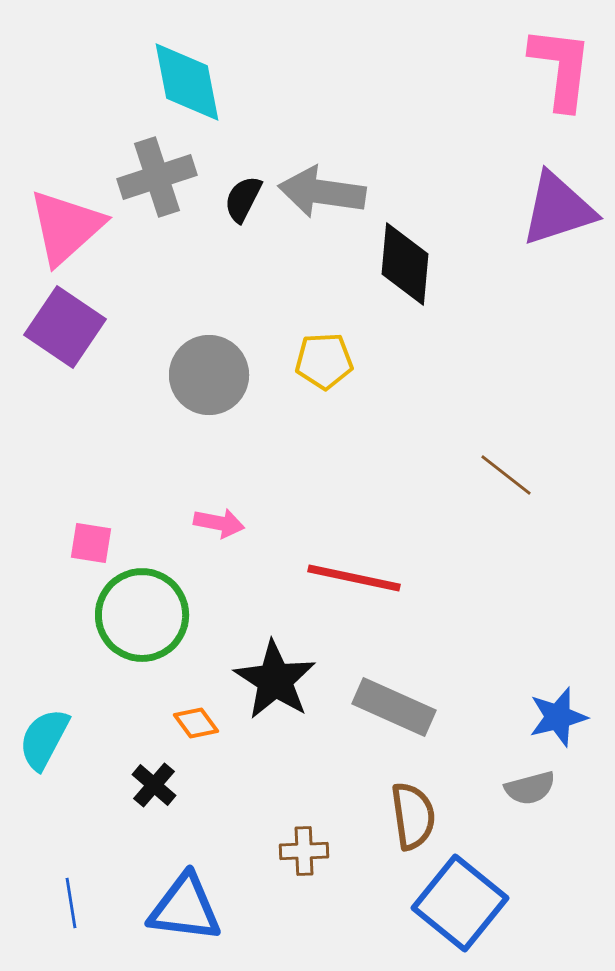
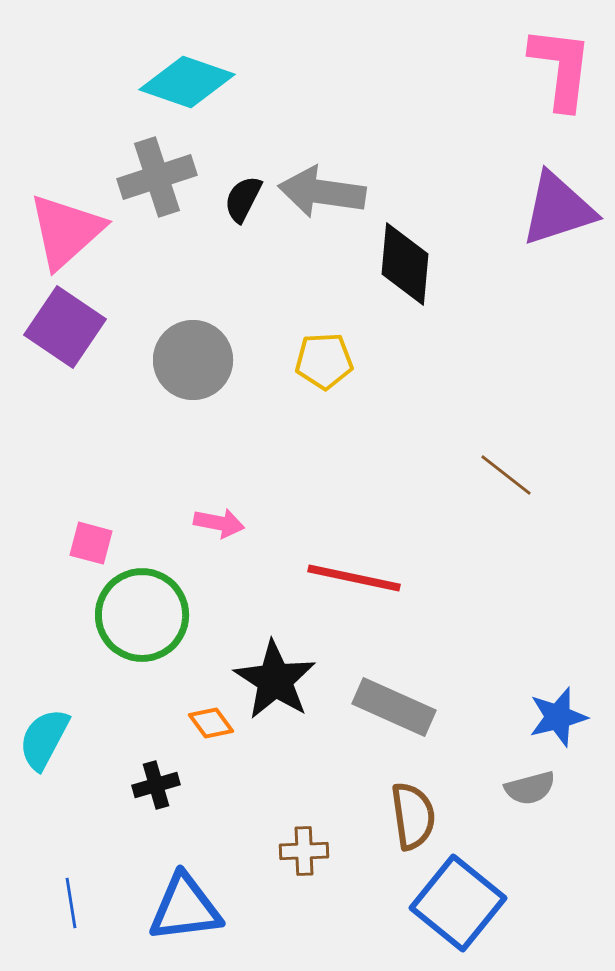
cyan diamond: rotated 60 degrees counterclockwise
pink triangle: moved 4 px down
gray circle: moved 16 px left, 15 px up
pink square: rotated 6 degrees clockwise
orange diamond: moved 15 px right
black cross: moved 2 px right; rotated 33 degrees clockwise
blue square: moved 2 px left
blue triangle: rotated 14 degrees counterclockwise
